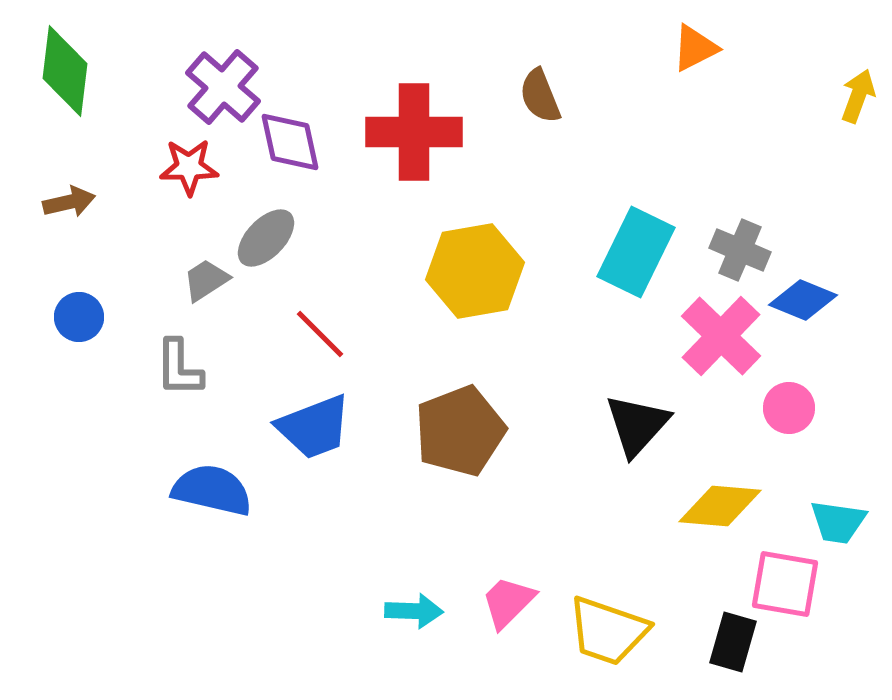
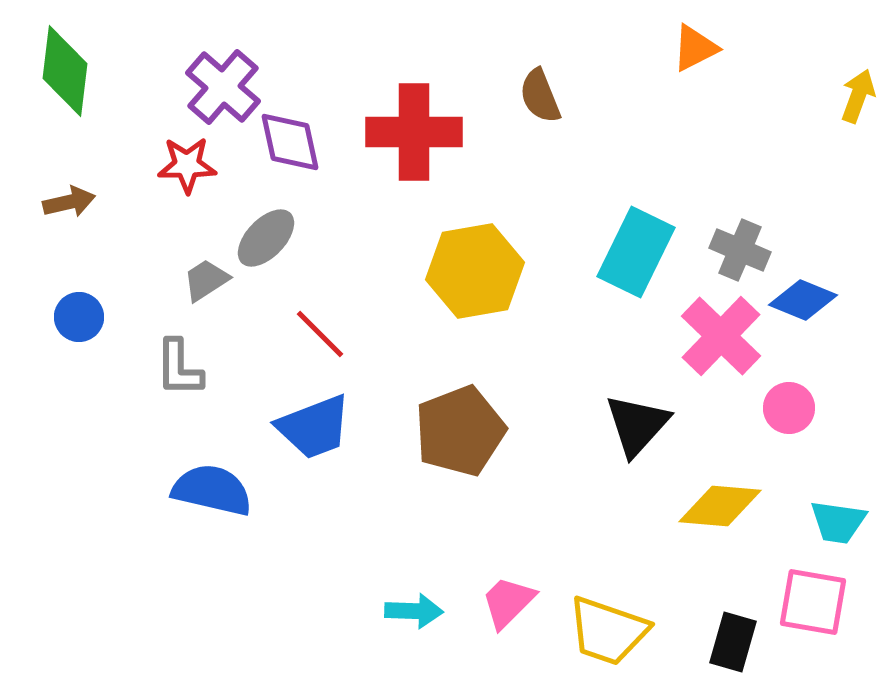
red star: moved 2 px left, 2 px up
pink square: moved 28 px right, 18 px down
